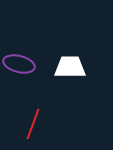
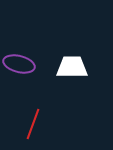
white trapezoid: moved 2 px right
